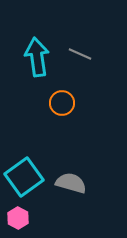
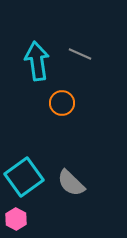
cyan arrow: moved 4 px down
gray semicircle: rotated 152 degrees counterclockwise
pink hexagon: moved 2 px left, 1 px down
